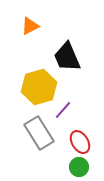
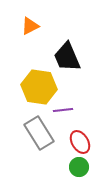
yellow hexagon: rotated 24 degrees clockwise
purple line: rotated 42 degrees clockwise
